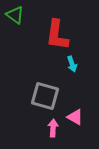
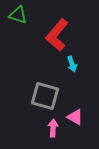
green triangle: moved 3 px right; rotated 18 degrees counterclockwise
red L-shape: rotated 32 degrees clockwise
